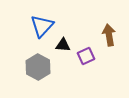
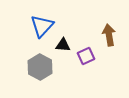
gray hexagon: moved 2 px right
